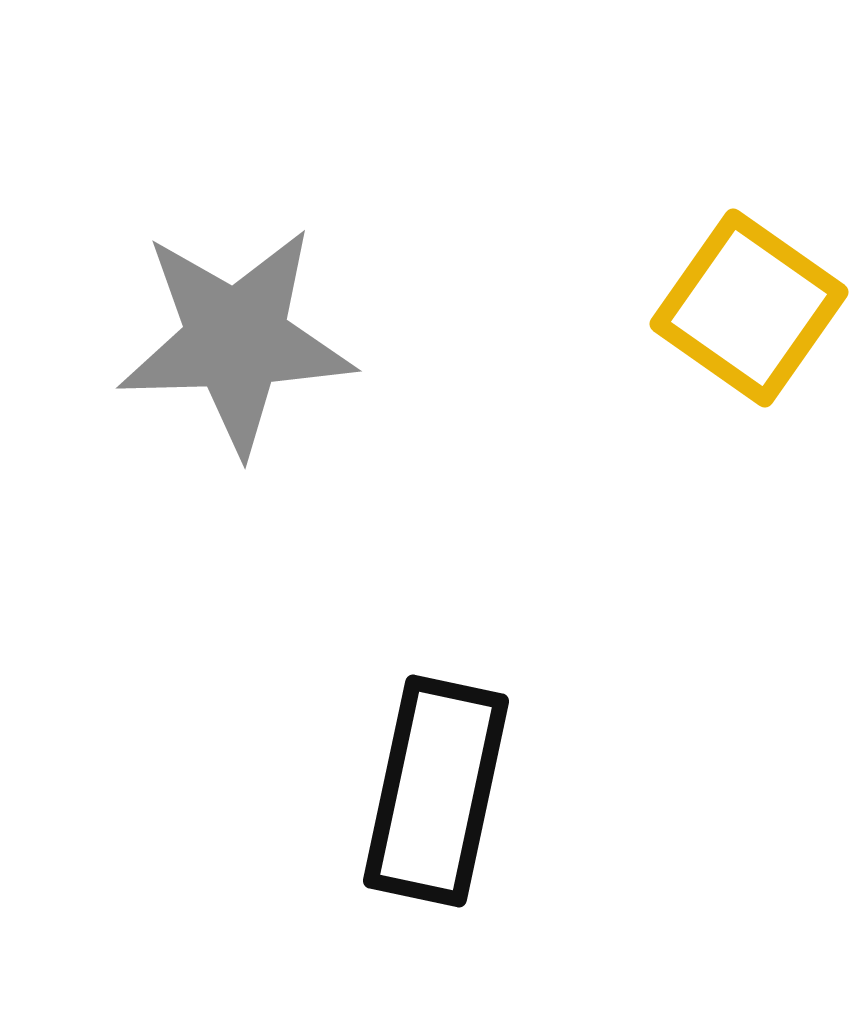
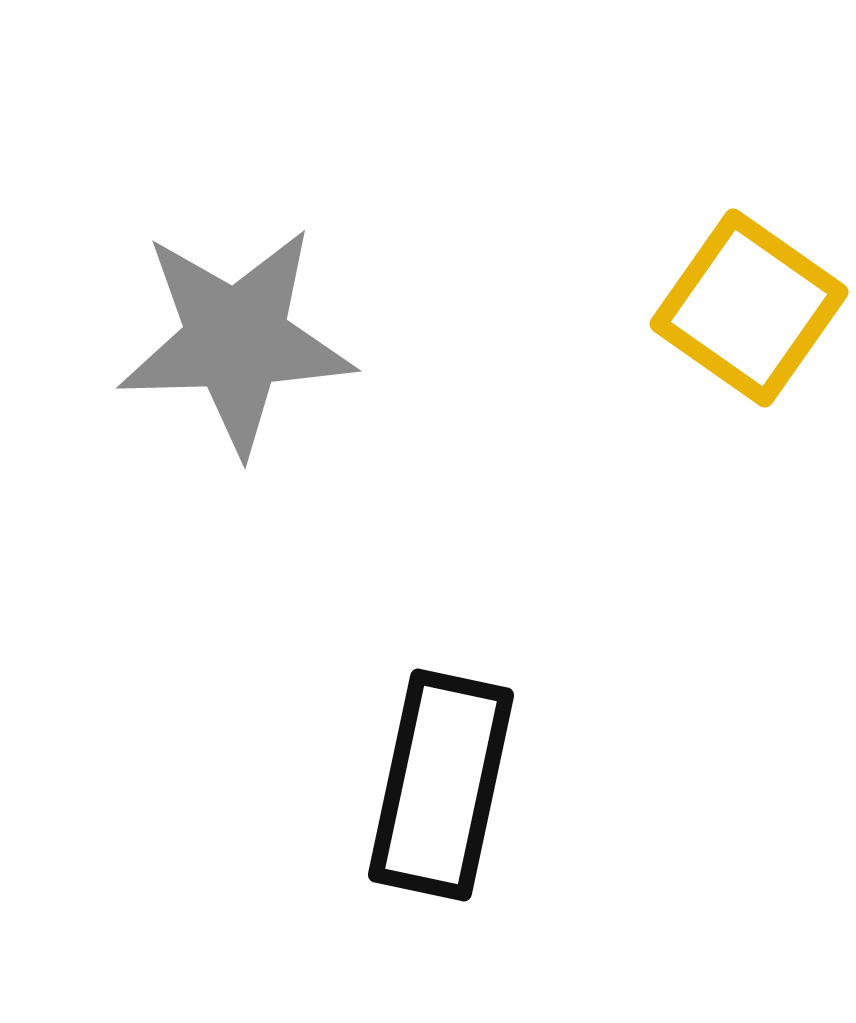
black rectangle: moved 5 px right, 6 px up
